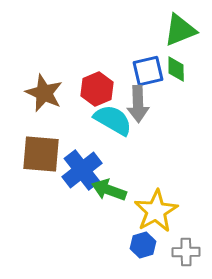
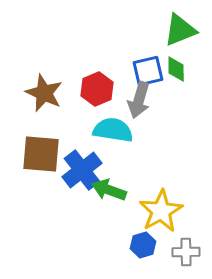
gray arrow: moved 1 px right, 4 px up; rotated 18 degrees clockwise
cyan semicircle: moved 10 px down; rotated 21 degrees counterclockwise
yellow star: moved 5 px right
